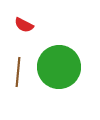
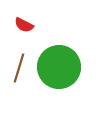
brown line: moved 1 px right, 4 px up; rotated 12 degrees clockwise
